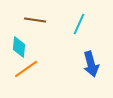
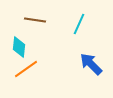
blue arrow: rotated 150 degrees clockwise
